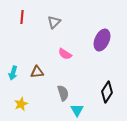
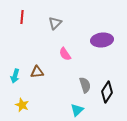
gray triangle: moved 1 px right, 1 px down
purple ellipse: rotated 60 degrees clockwise
pink semicircle: rotated 24 degrees clockwise
cyan arrow: moved 2 px right, 3 px down
gray semicircle: moved 22 px right, 8 px up
yellow star: moved 1 px right, 1 px down; rotated 24 degrees counterclockwise
cyan triangle: rotated 16 degrees clockwise
